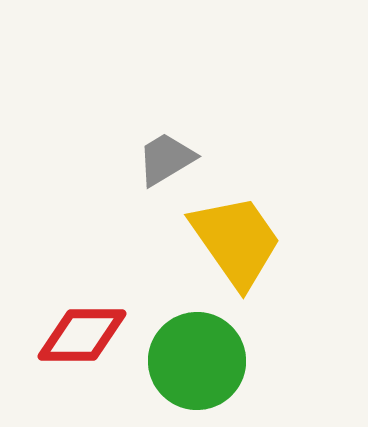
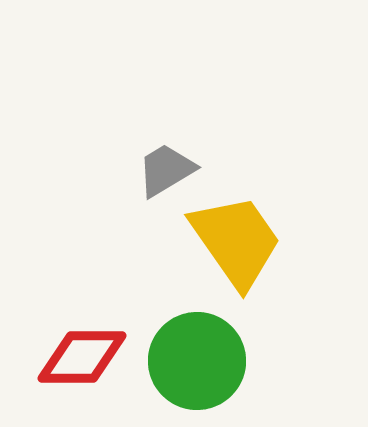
gray trapezoid: moved 11 px down
red diamond: moved 22 px down
